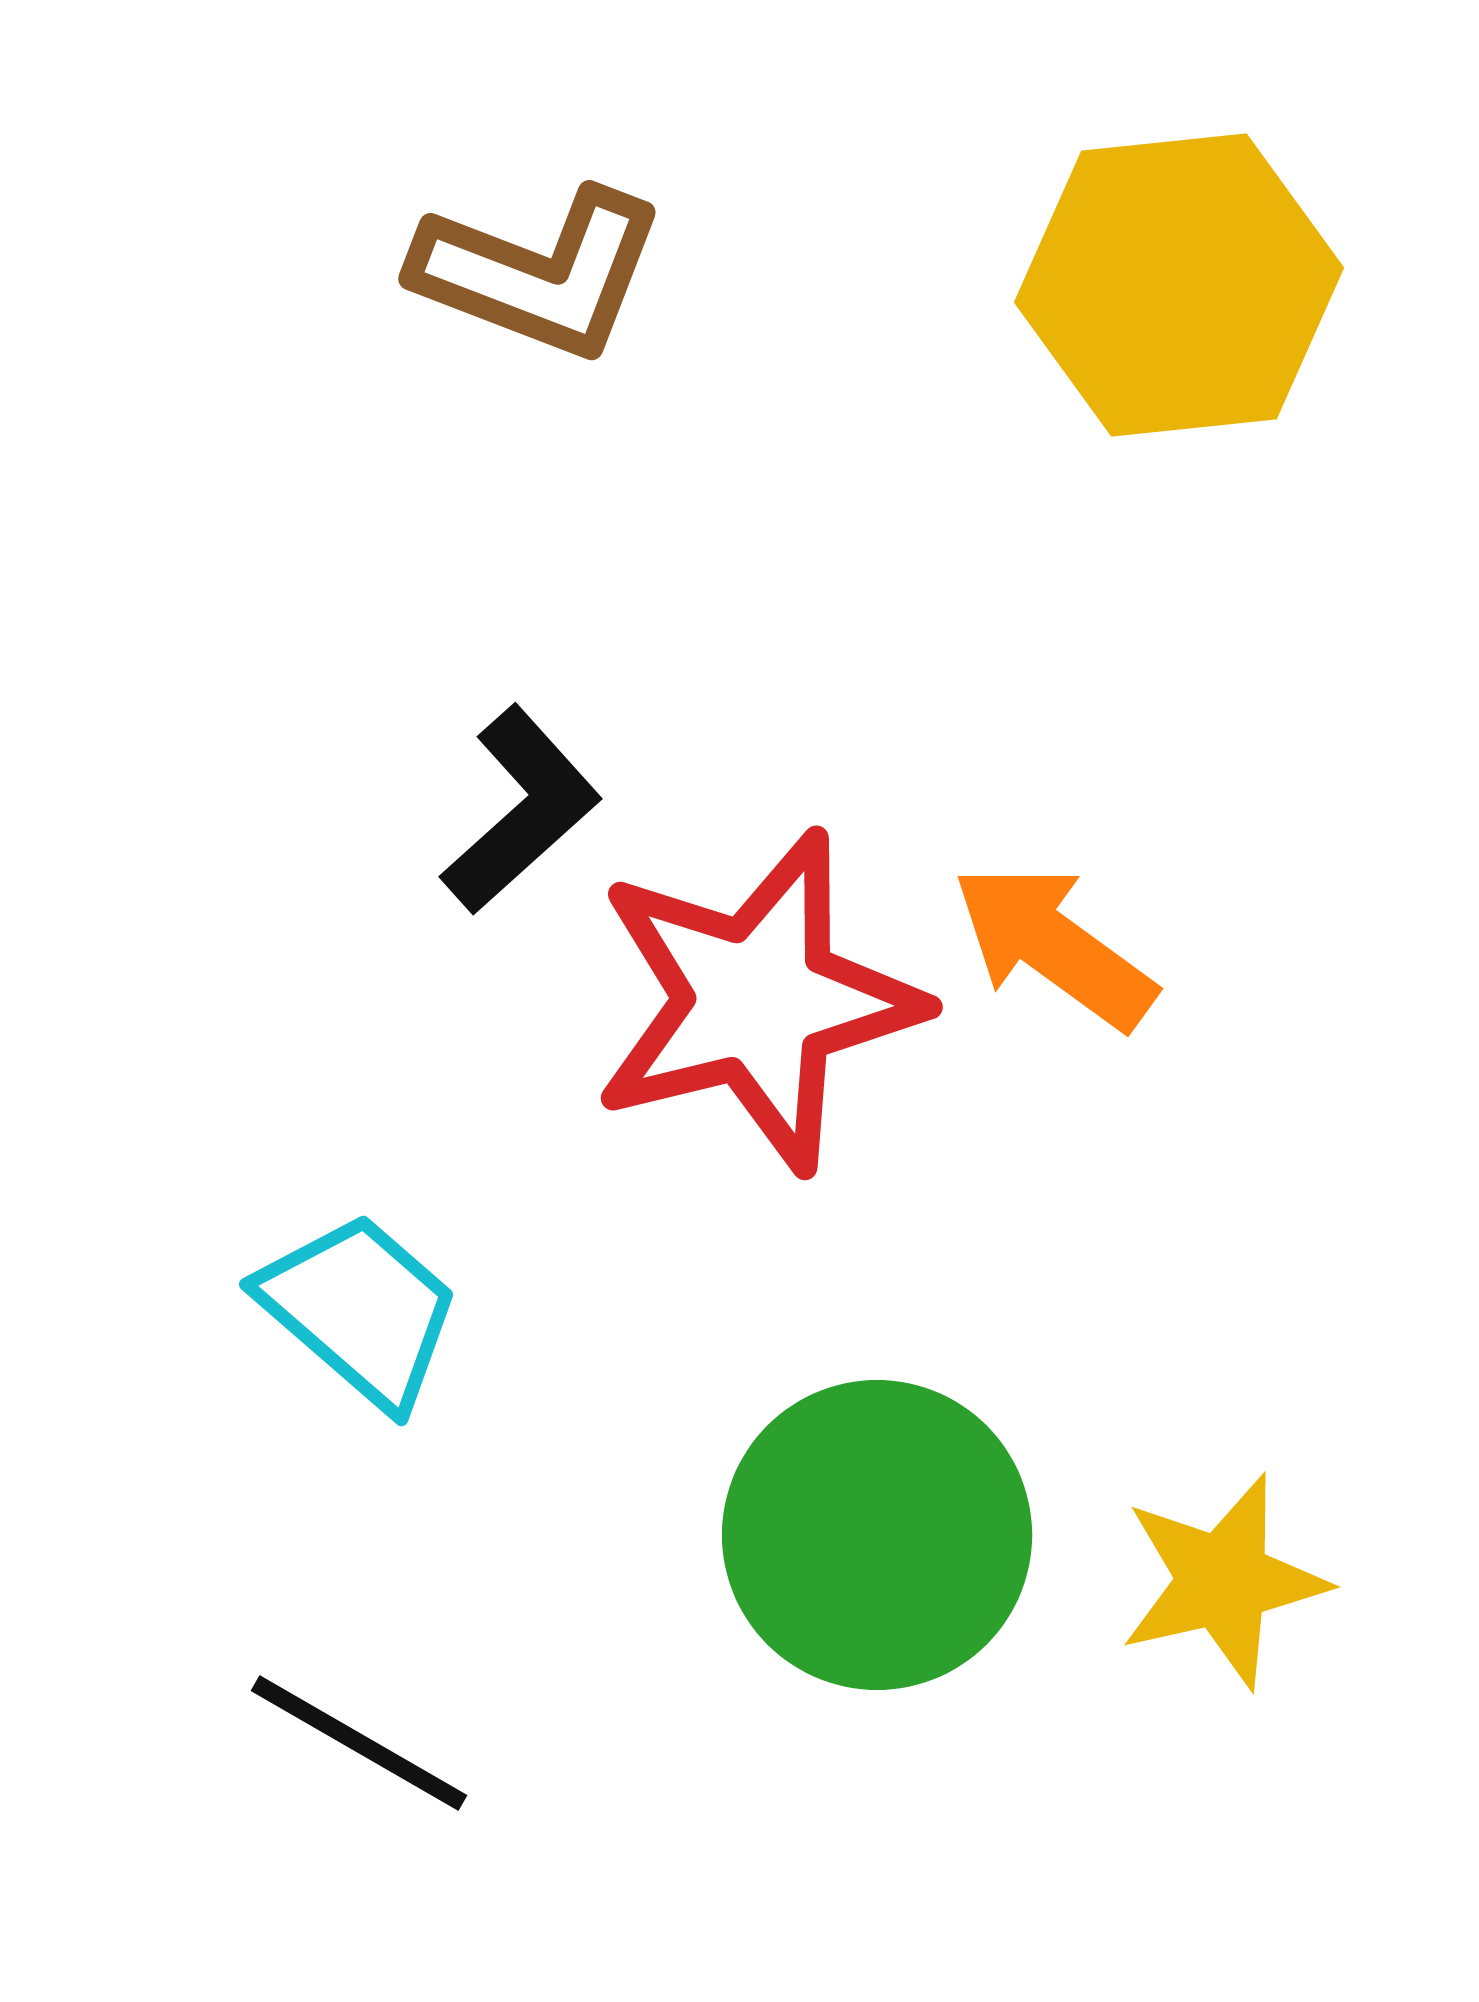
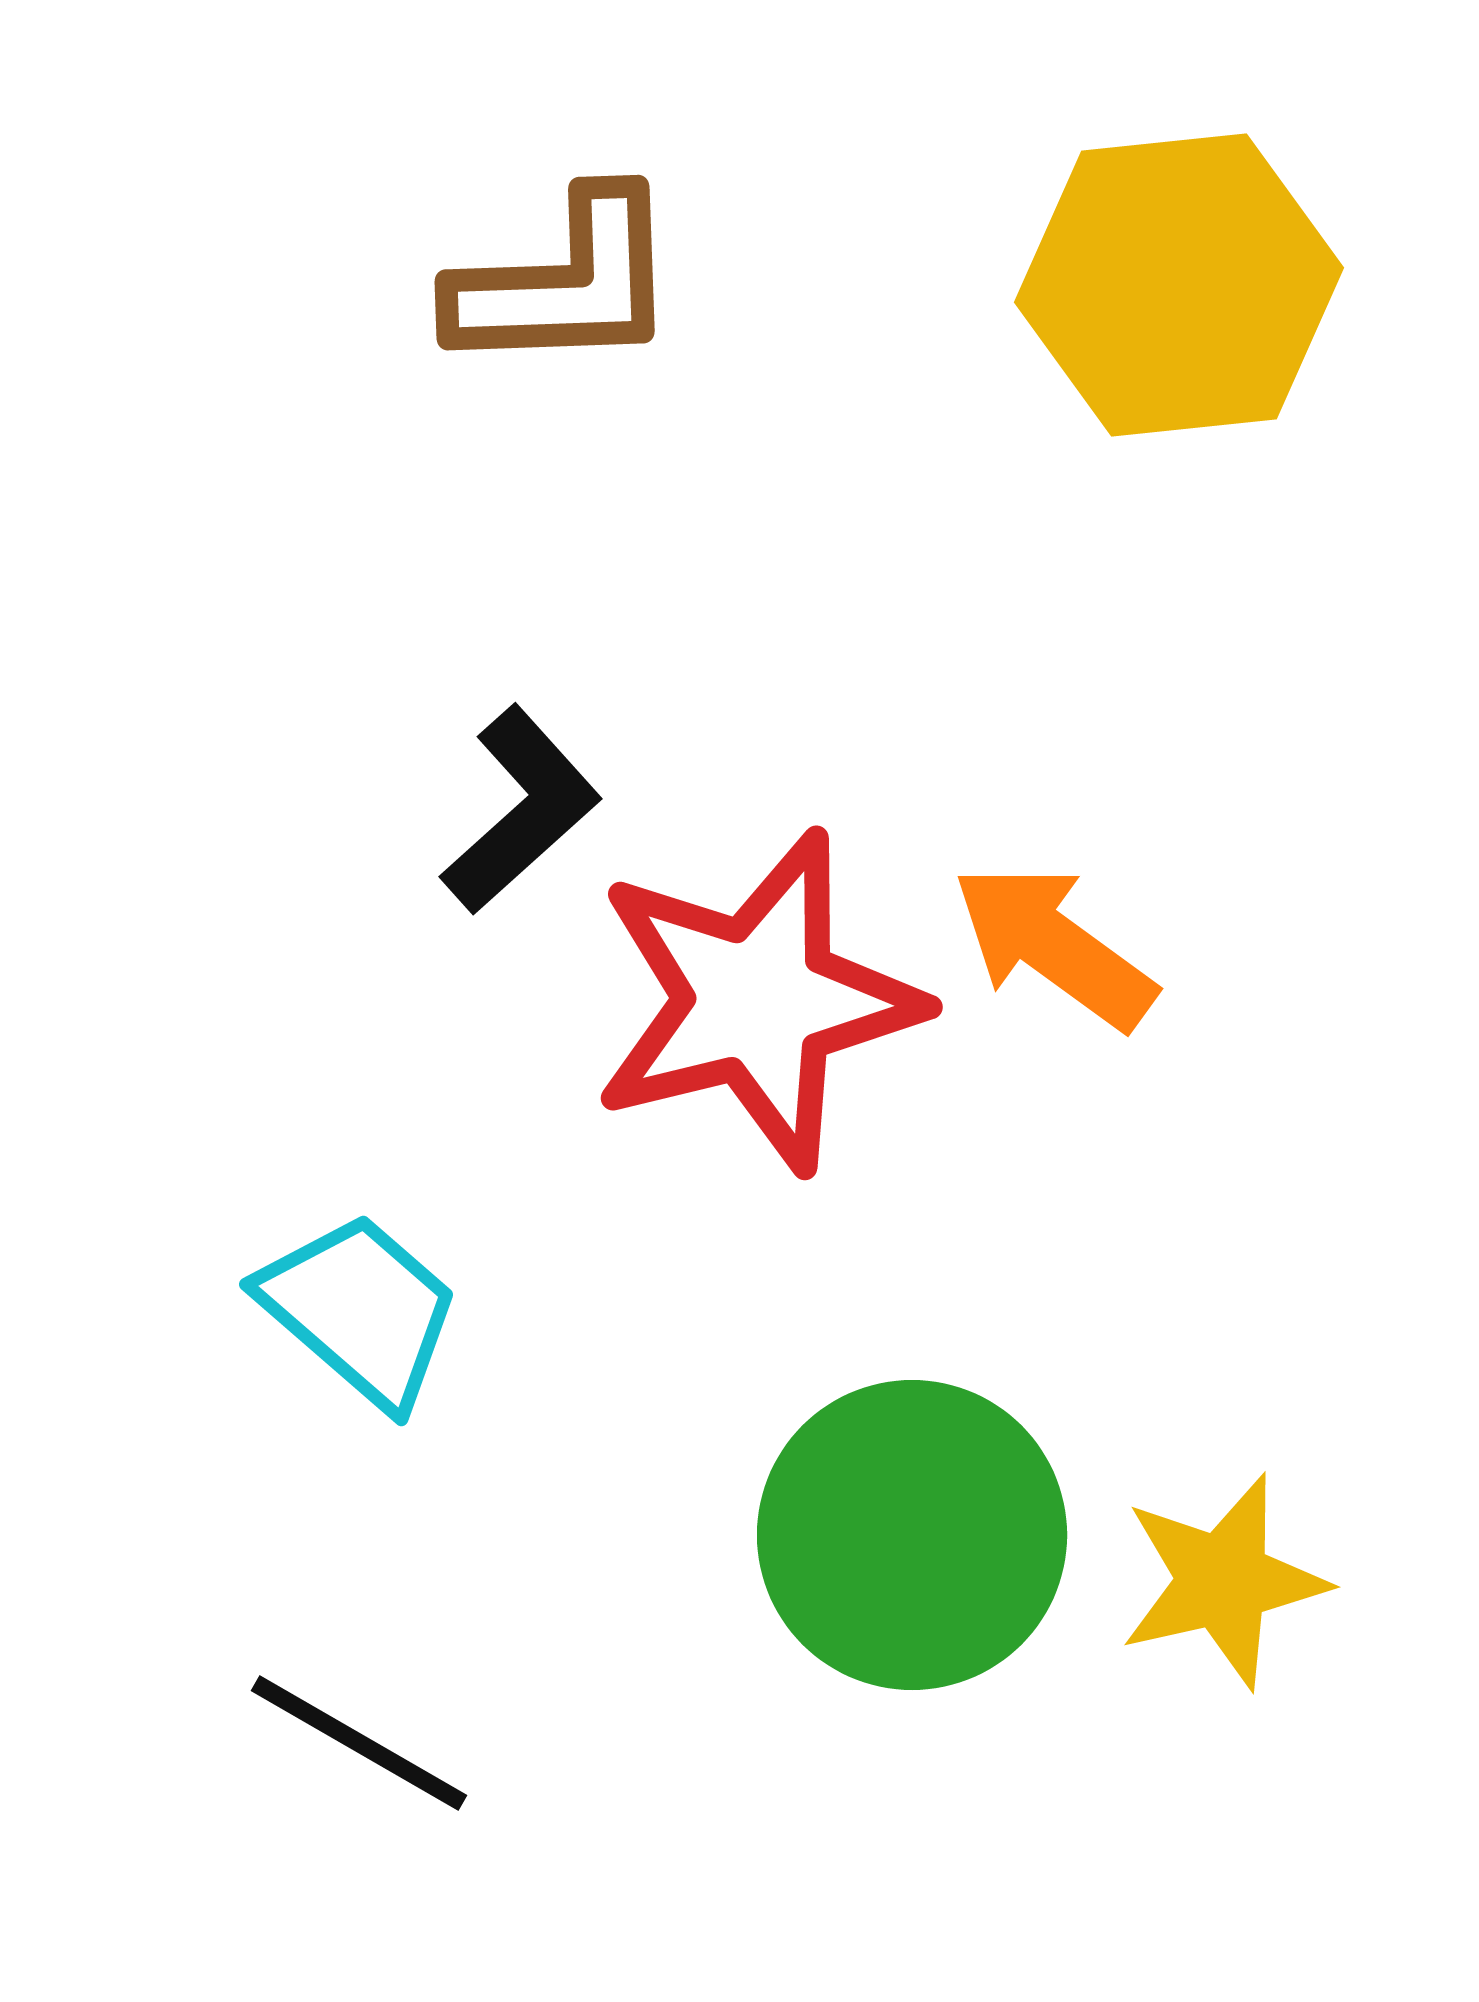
brown L-shape: moved 26 px right, 10 px down; rotated 23 degrees counterclockwise
green circle: moved 35 px right
